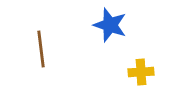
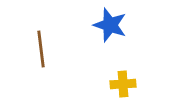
yellow cross: moved 18 px left, 12 px down
